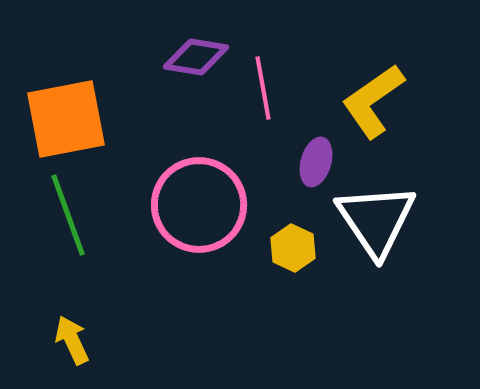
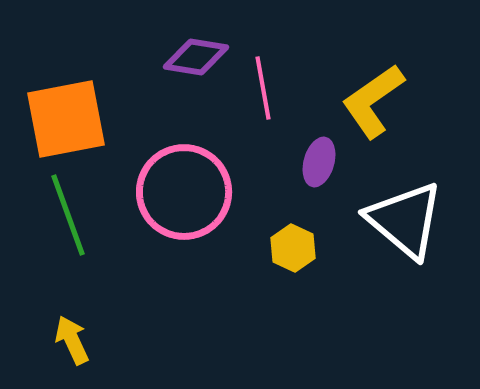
purple ellipse: moved 3 px right
pink circle: moved 15 px left, 13 px up
white triangle: moved 29 px right; rotated 16 degrees counterclockwise
